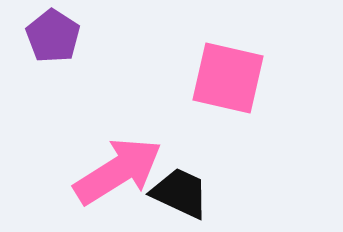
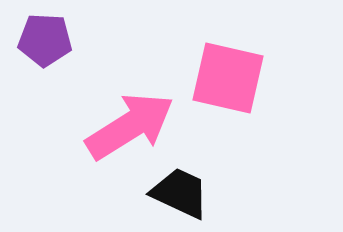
purple pentagon: moved 8 px left, 4 px down; rotated 30 degrees counterclockwise
pink arrow: moved 12 px right, 45 px up
